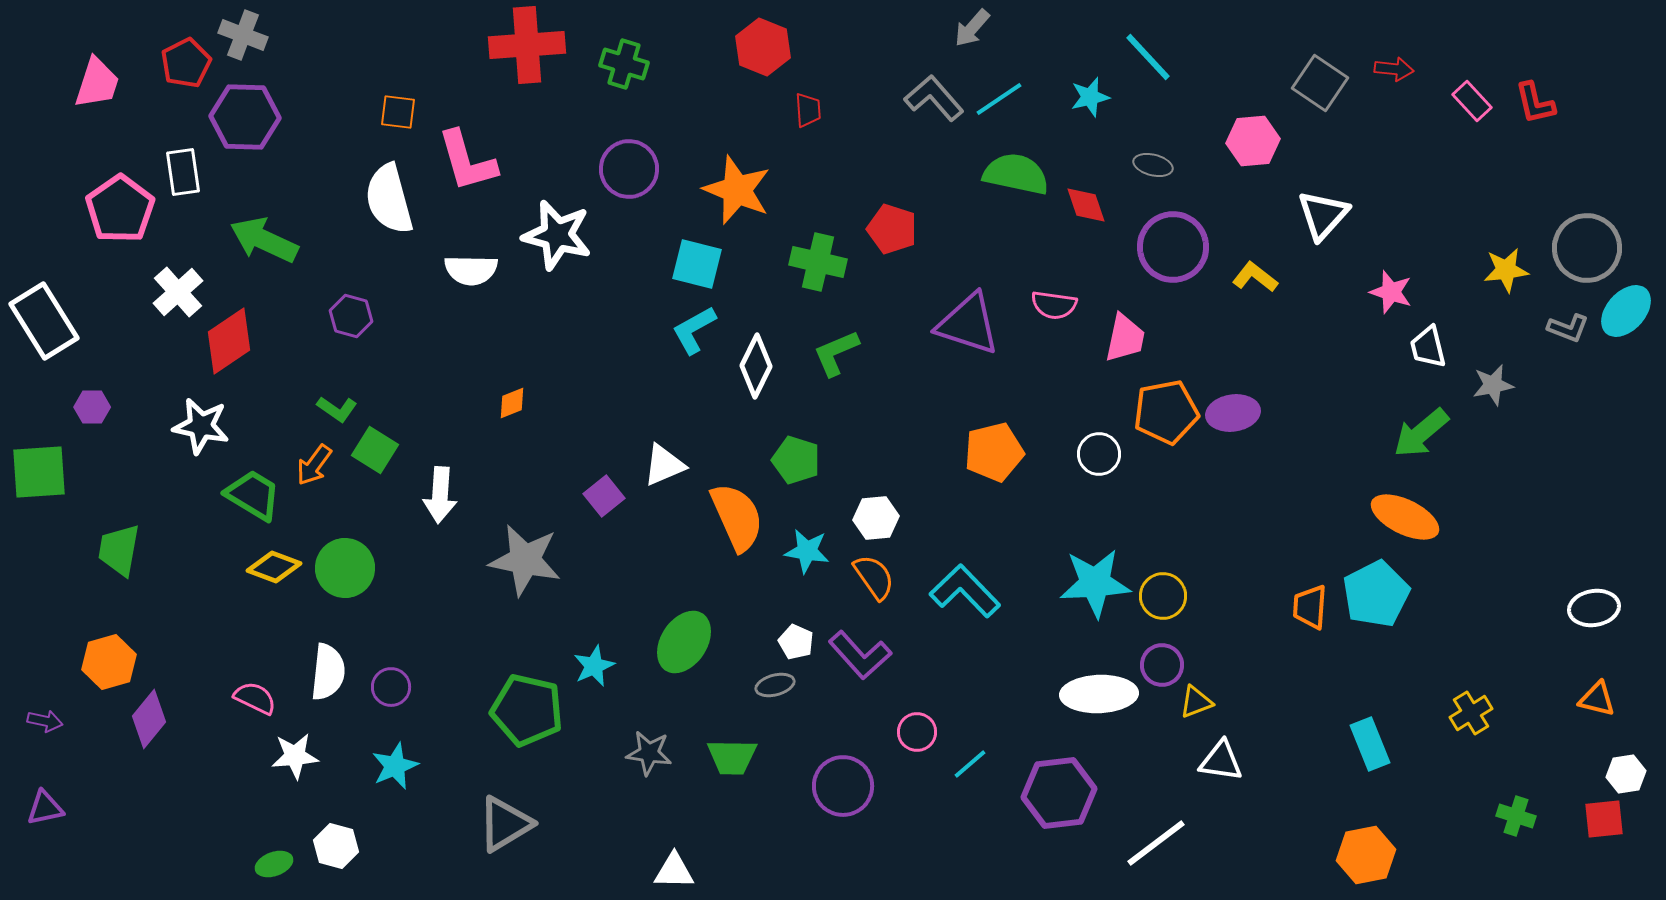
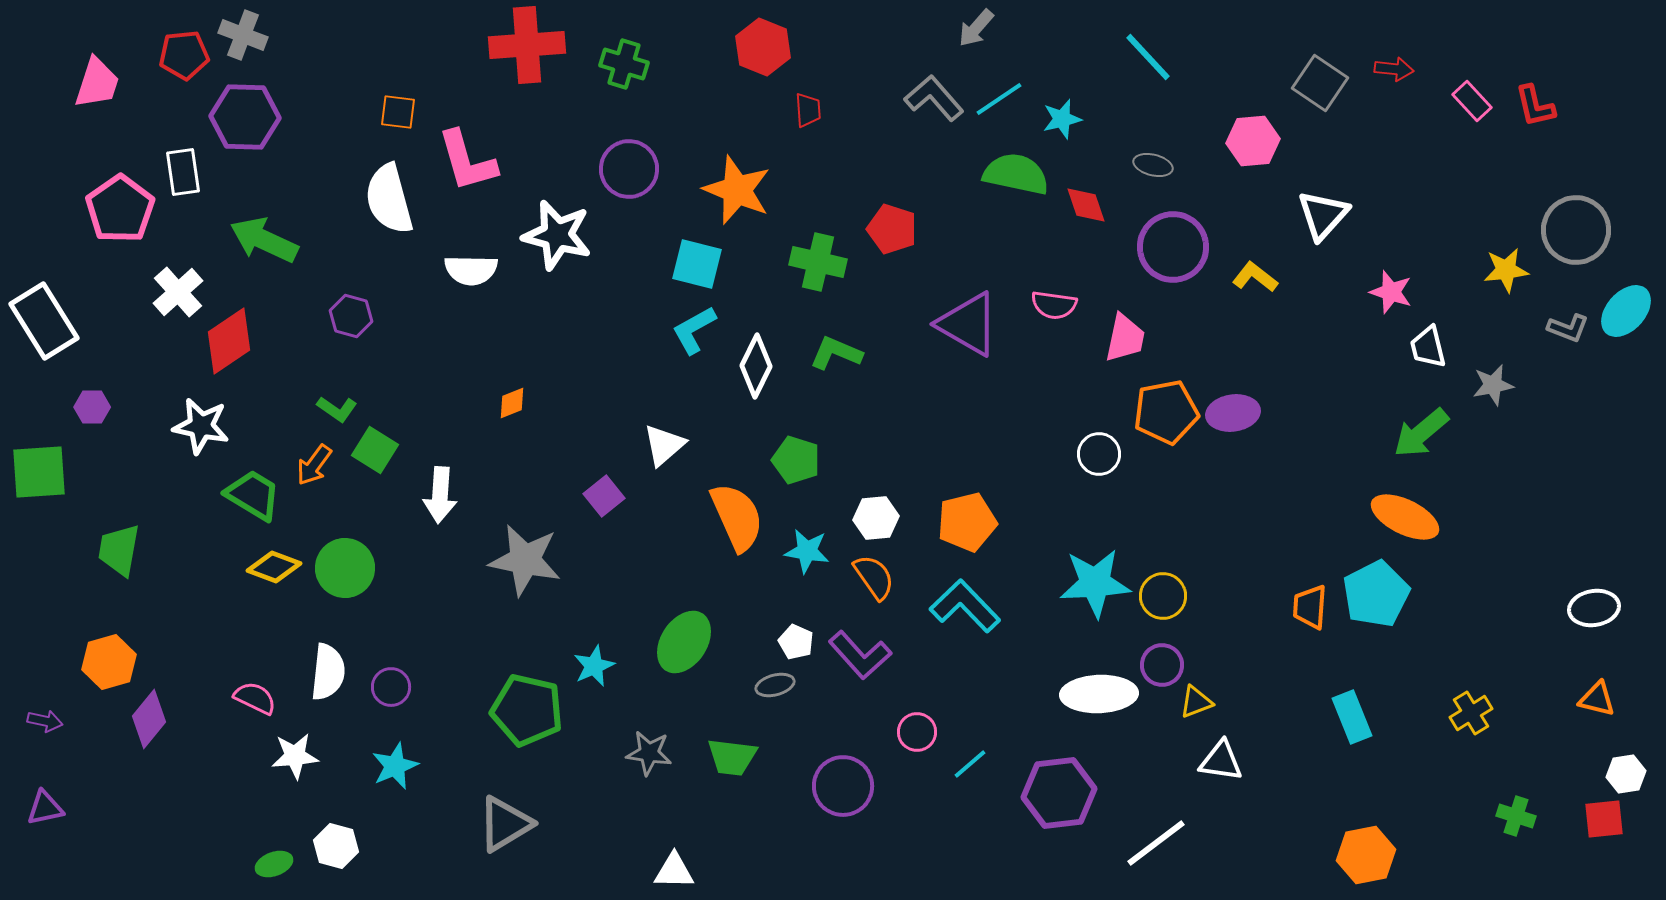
gray arrow at (972, 28): moved 4 px right
red pentagon at (186, 63): moved 2 px left, 8 px up; rotated 21 degrees clockwise
cyan star at (1090, 97): moved 28 px left, 22 px down
red L-shape at (1535, 103): moved 3 px down
gray circle at (1587, 248): moved 11 px left, 18 px up
purple triangle at (968, 324): rotated 12 degrees clockwise
green L-shape at (836, 353): rotated 46 degrees clockwise
orange pentagon at (994, 452): moved 27 px left, 70 px down
white triangle at (664, 465): moved 20 px up; rotated 18 degrees counterclockwise
cyan L-shape at (965, 591): moved 15 px down
cyan rectangle at (1370, 744): moved 18 px left, 27 px up
green trapezoid at (732, 757): rotated 6 degrees clockwise
